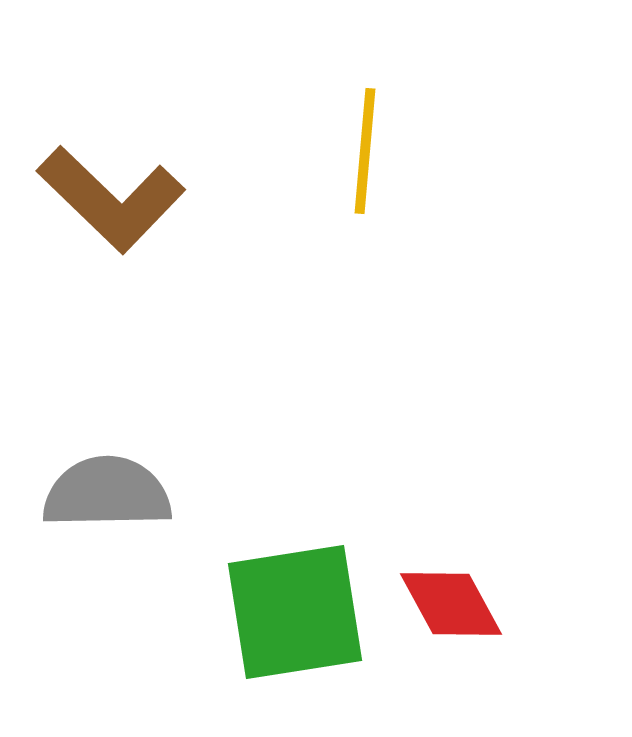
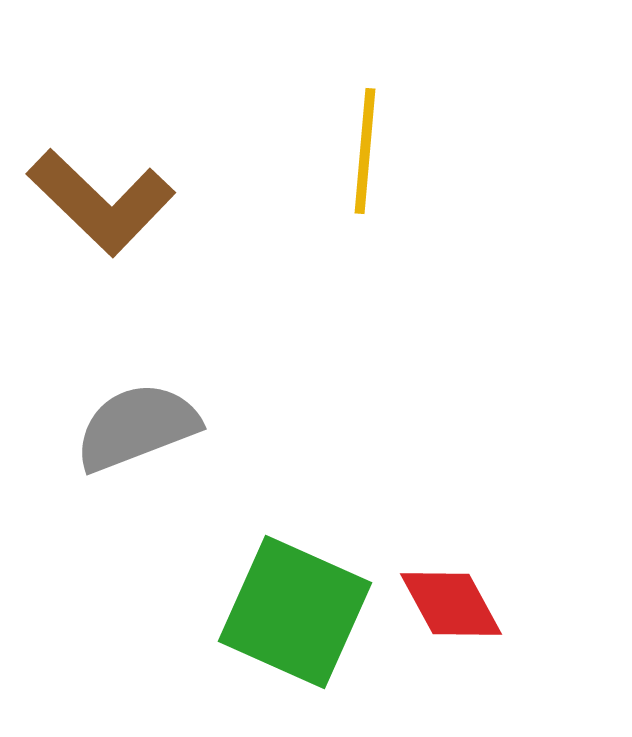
brown L-shape: moved 10 px left, 3 px down
gray semicircle: moved 30 px right, 66 px up; rotated 20 degrees counterclockwise
green square: rotated 33 degrees clockwise
